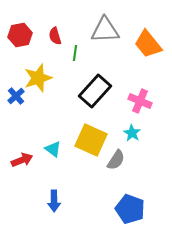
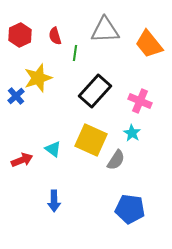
red hexagon: rotated 15 degrees counterclockwise
orange trapezoid: moved 1 px right
blue pentagon: rotated 12 degrees counterclockwise
